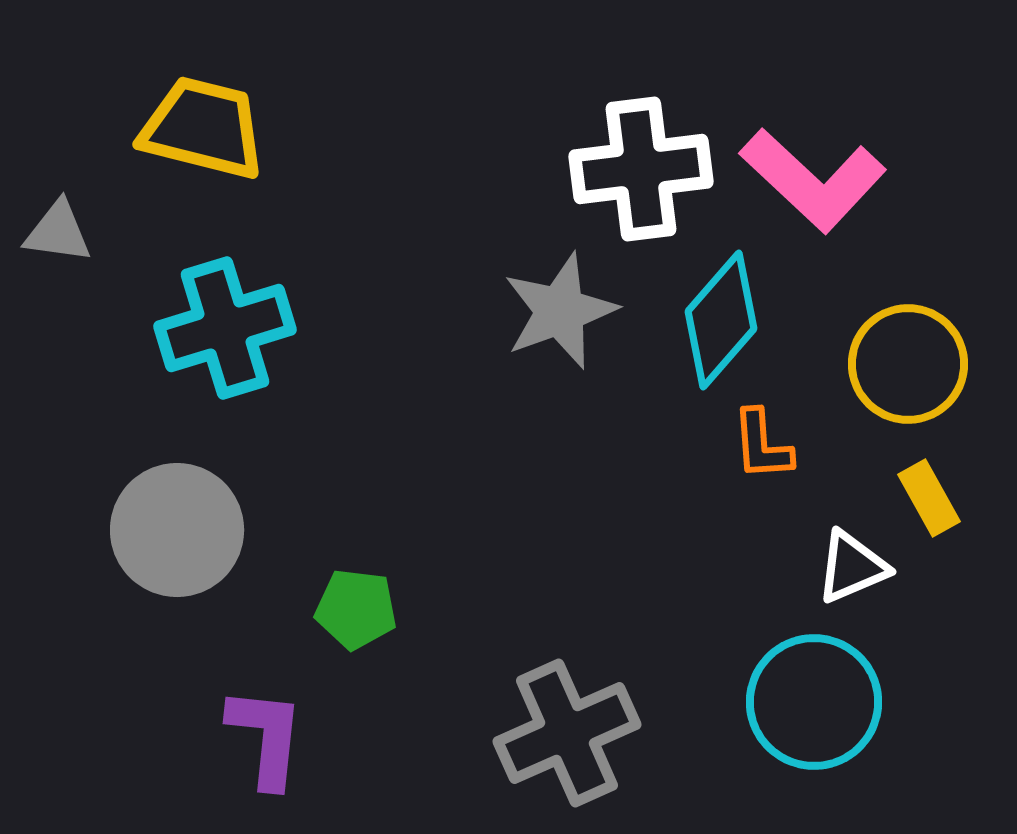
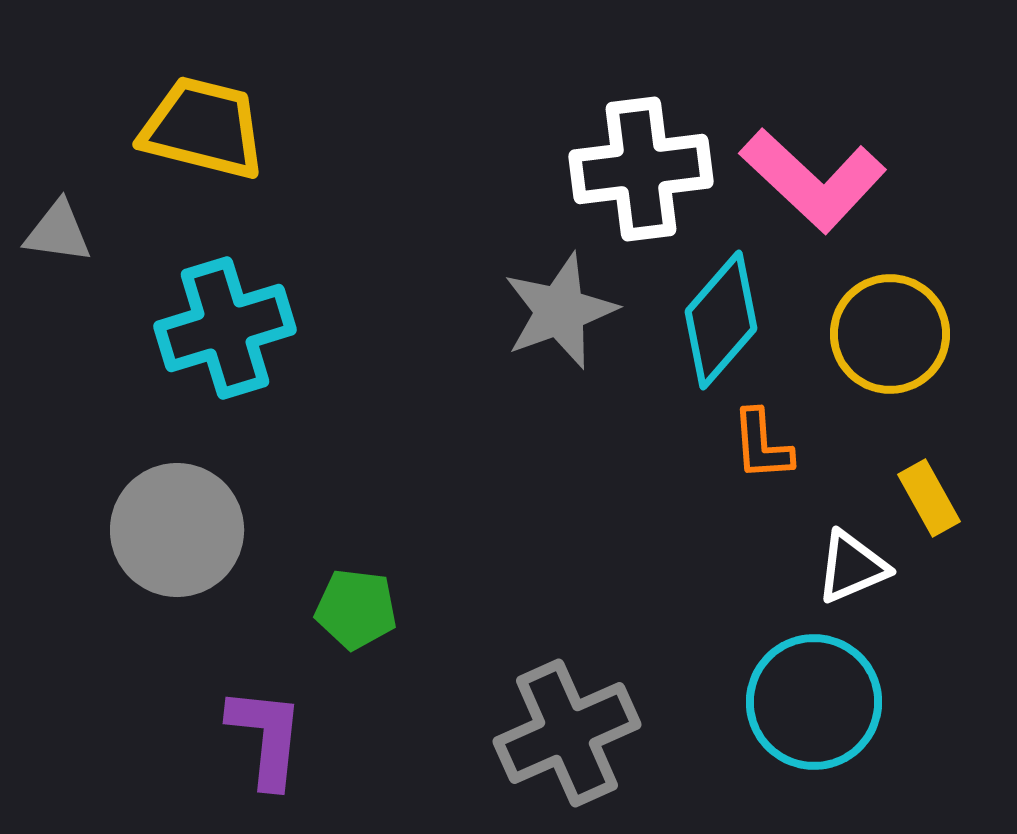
yellow circle: moved 18 px left, 30 px up
